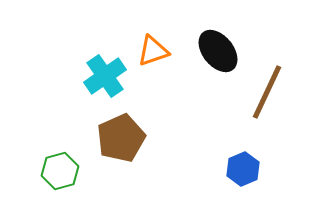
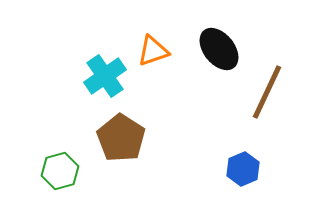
black ellipse: moved 1 px right, 2 px up
brown pentagon: rotated 15 degrees counterclockwise
